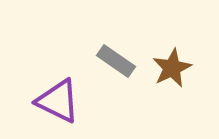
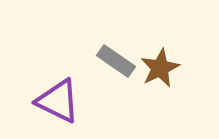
brown star: moved 12 px left
